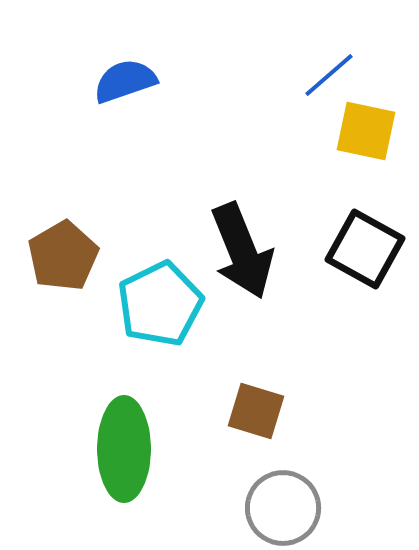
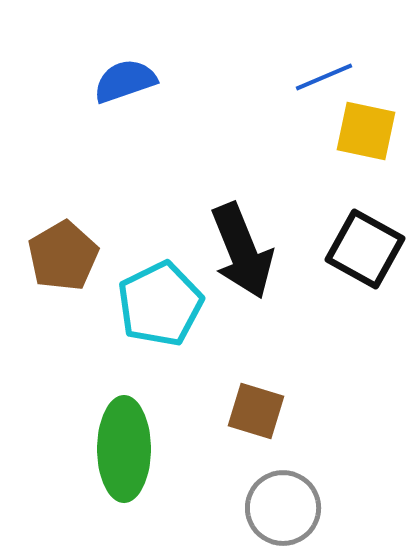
blue line: moved 5 px left, 2 px down; rotated 18 degrees clockwise
